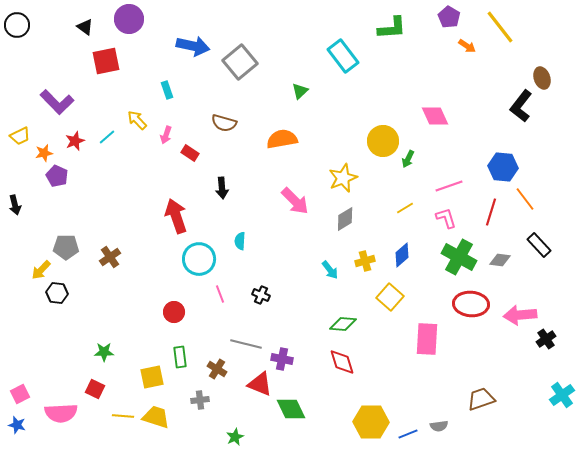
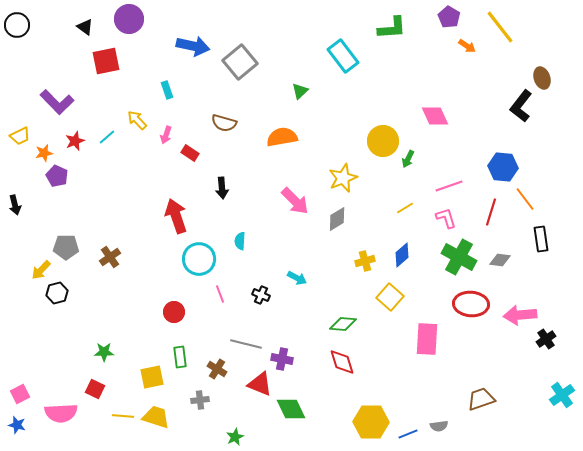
orange semicircle at (282, 139): moved 2 px up
gray diamond at (345, 219): moved 8 px left
black rectangle at (539, 245): moved 2 px right, 6 px up; rotated 35 degrees clockwise
cyan arrow at (330, 270): moved 33 px left, 8 px down; rotated 24 degrees counterclockwise
black hexagon at (57, 293): rotated 20 degrees counterclockwise
